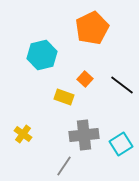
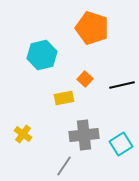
orange pentagon: rotated 28 degrees counterclockwise
black line: rotated 50 degrees counterclockwise
yellow rectangle: moved 1 px down; rotated 30 degrees counterclockwise
